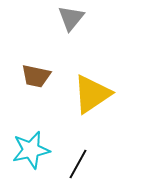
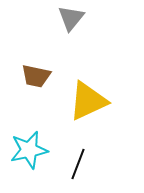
yellow triangle: moved 4 px left, 7 px down; rotated 9 degrees clockwise
cyan star: moved 2 px left
black line: rotated 8 degrees counterclockwise
